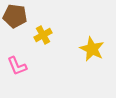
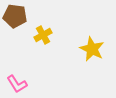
pink L-shape: moved 18 px down; rotated 10 degrees counterclockwise
